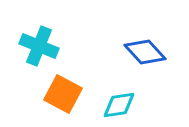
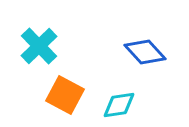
cyan cross: rotated 24 degrees clockwise
orange square: moved 2 px right, 1 px down
